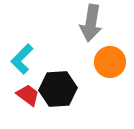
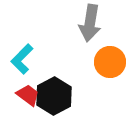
gray arrow: moved 1 px left
black hexagon: moved 4 px left, 7 px down; rotated 24 degrees counterclockwise
